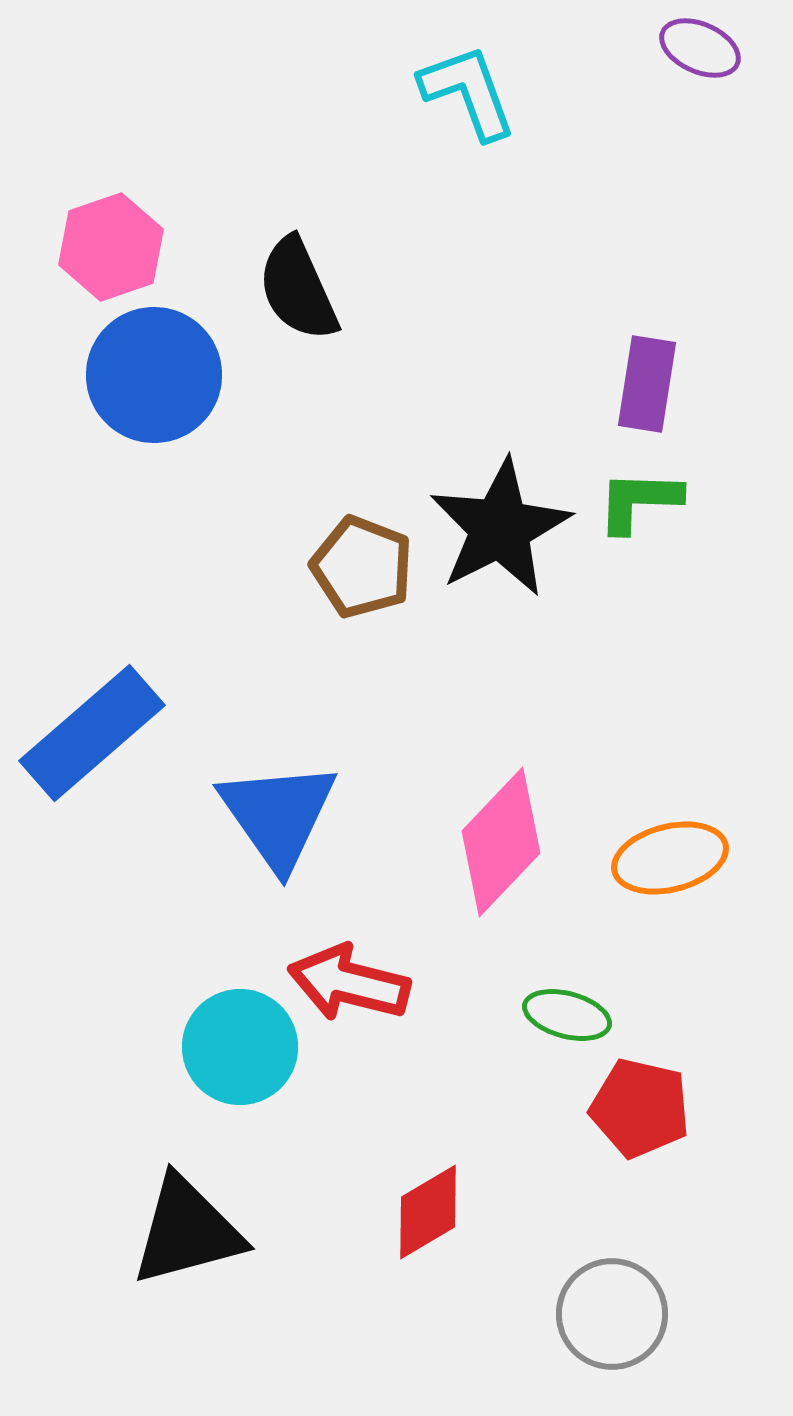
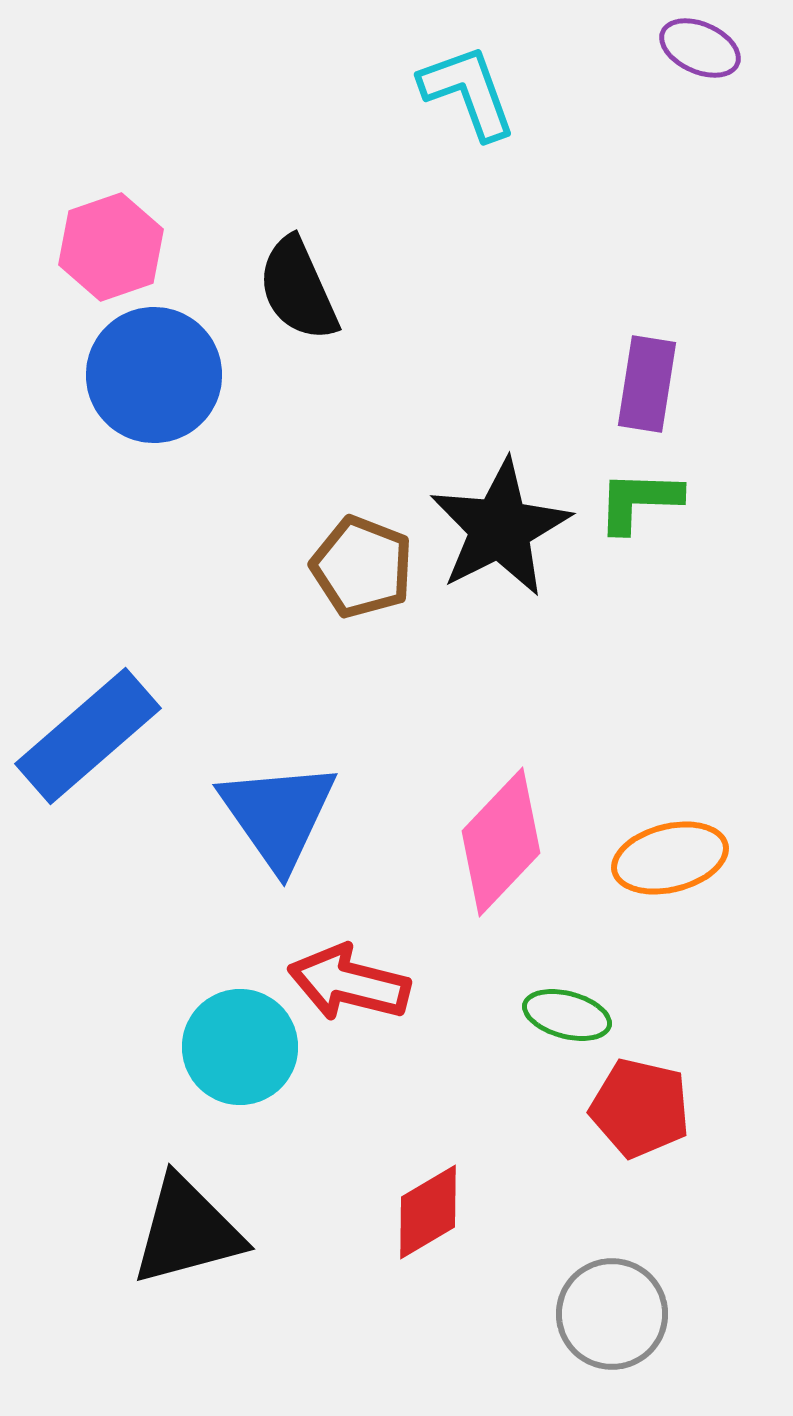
blue rectangle: moved 4 px left, 3 px down
